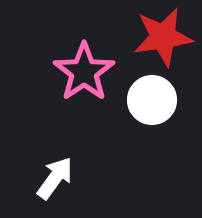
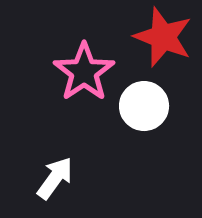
red star: rotated 30 degrees clockwise
white circle: moved 8 px left, 6 px down
